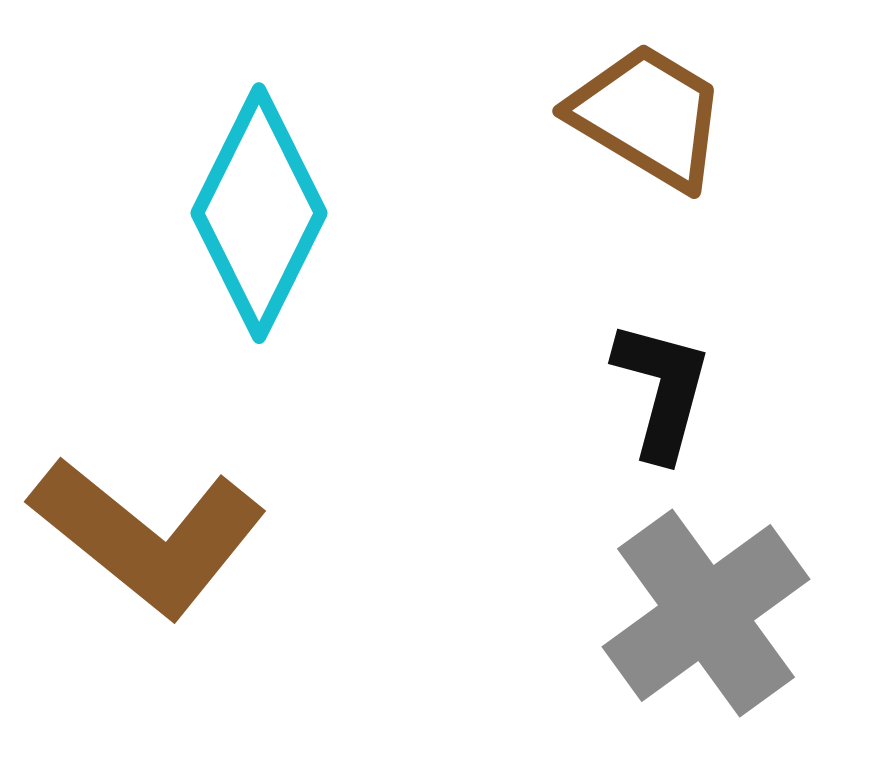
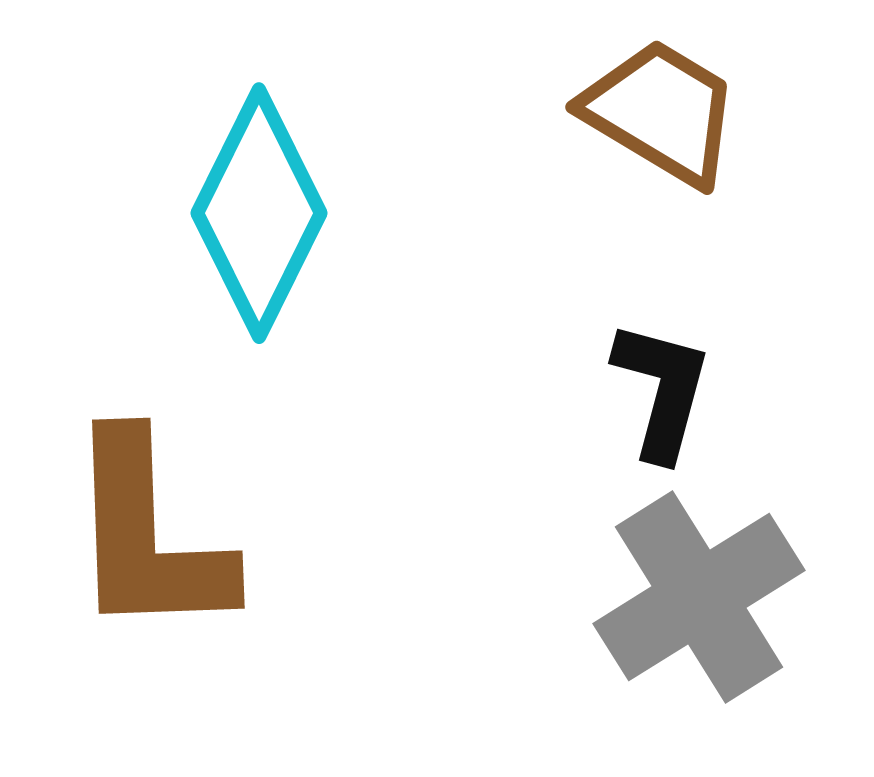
brown trapezoid: moved 13 px right, 4 px up
brown L-shape: rotated 49 degrees clockwise
gray cross: moved 7 px left, 16 px up; rotated 4 degrees clockwise
